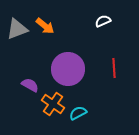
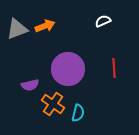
orange arrow: rotated 60 degrees counterclockwise
purple semicircle: rotated 138 degrees clockwise
cyan semicircle: rotated 132 degrees clockwise
